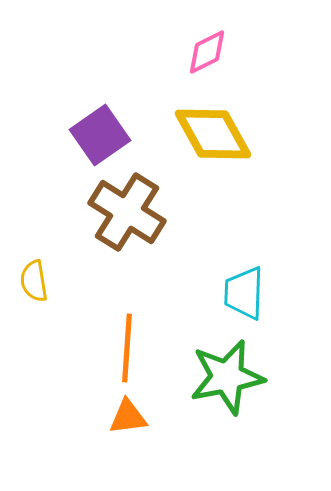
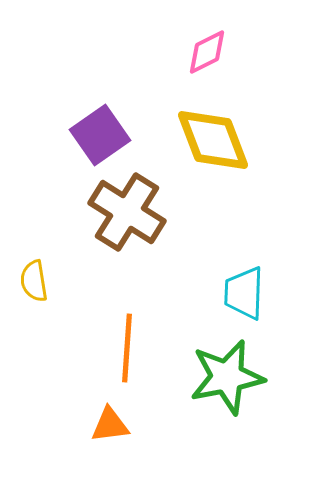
yellow diamond: moved 6 px down; rotated 8 degrees clockwise
orange triangle: moved 18 px left, 8 px down
